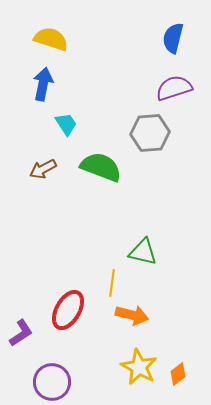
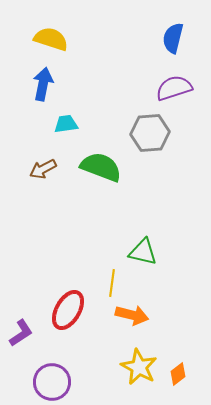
cyan trapezoid: rotated 65 degrees counterclockwise
